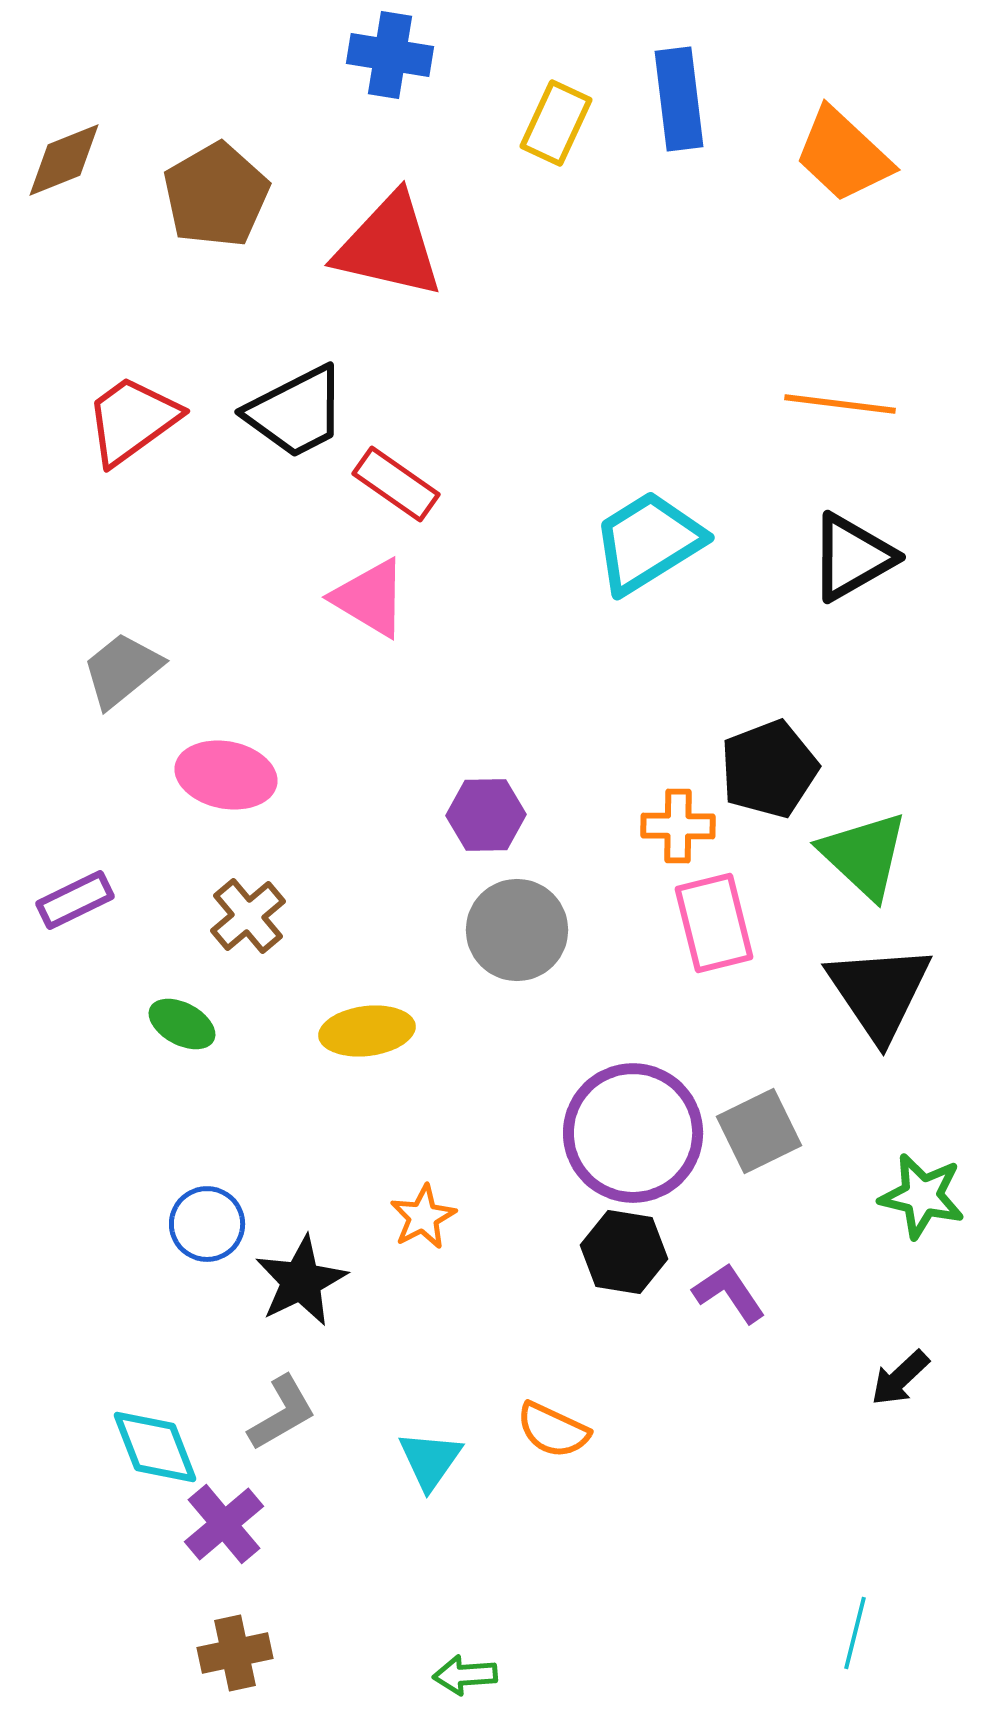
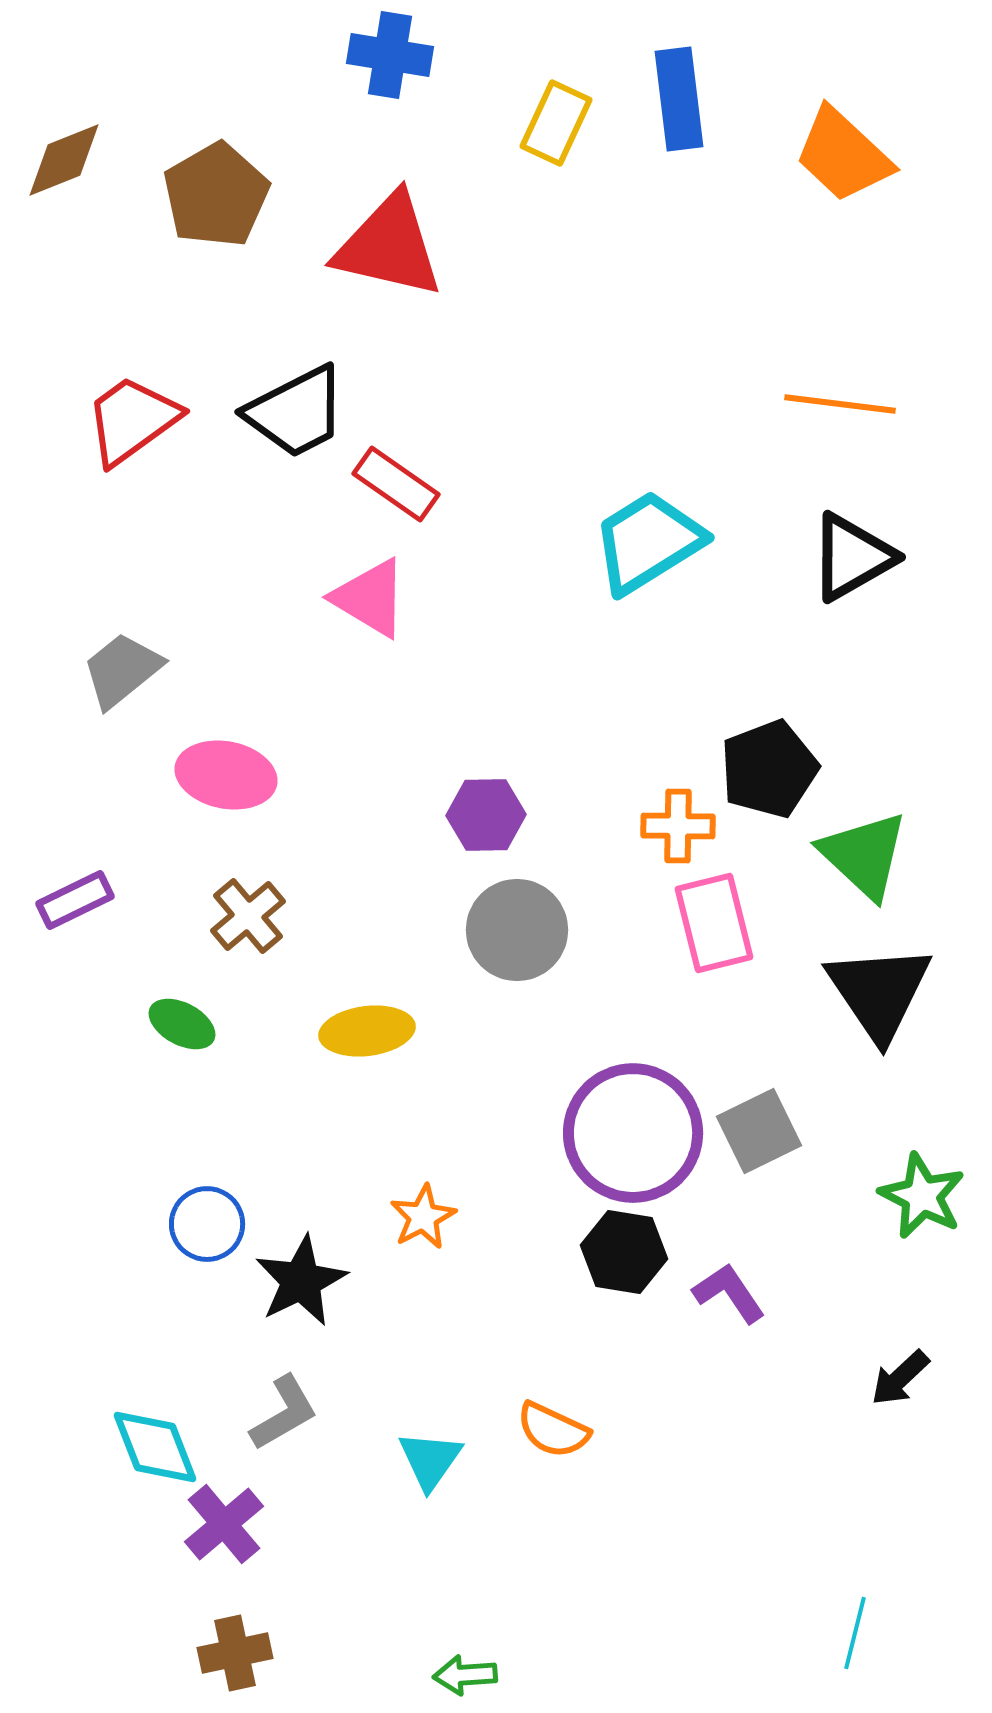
green star at (922, 1196): rotated 14 degrees clockwise
gray L-shape at (282, 1413): moved 2 px right
